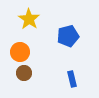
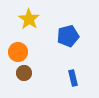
orange circle: moved 2 px left
blue rectangle: moved 1 px right, 1 px up
